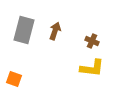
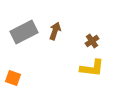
gray rectangle: moved 2 px down; rotated 48 degrees clockwise
brown cross: rotated 32 degrees clockwise
orange square: moved 1 px left, 1 px up
